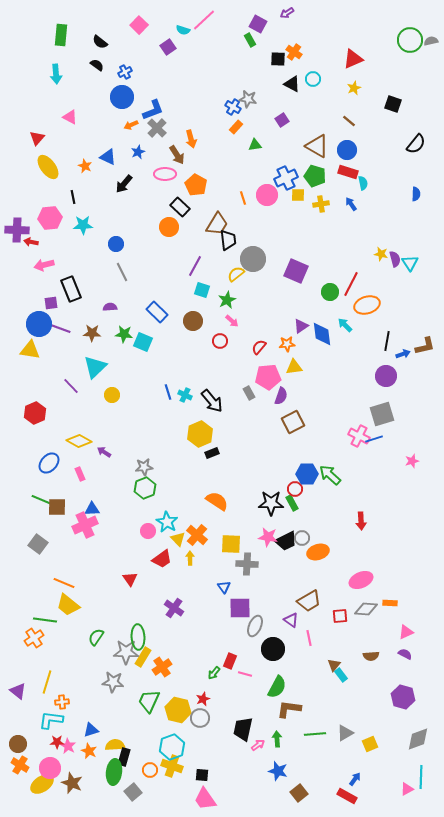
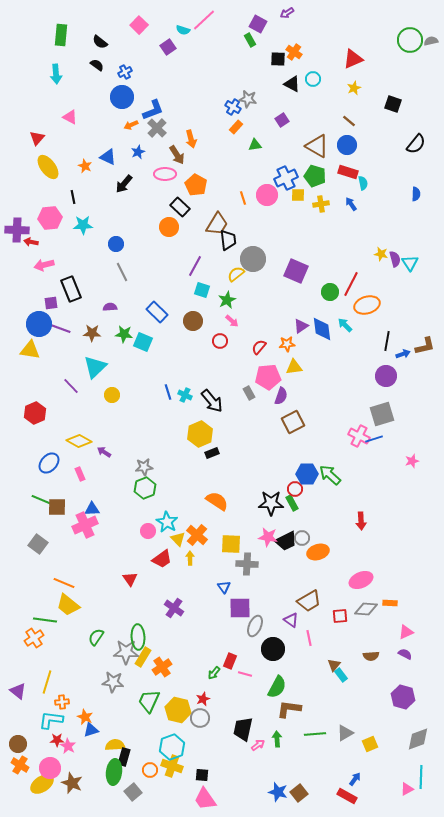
blue circle at (347, 150): moved 5 px up
blue diamond at (322, 334): moved 5 px up
red star at (57, 742): moved 2 px up
orange star at (89, 751): moved 4 px left, 34 px up
blue star at (278, 771): moved 21 px down
